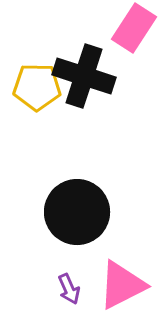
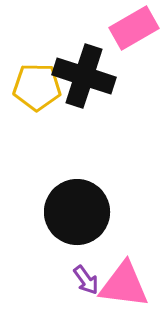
pink rectangle: rotated 27 degrees clockwise
pink triangle: moved 2 px right; rotated 34 degrees clockwise
purple arrow: moved 17 px right, 9 px up; rotated 12 degrees counterclockwise
